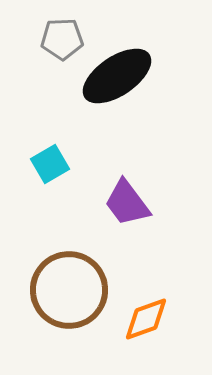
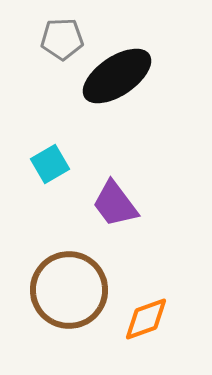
purple trapezoid: moved 12 px left, 1 px down
